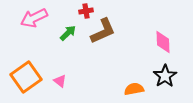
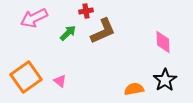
black star: moved 4 px down
